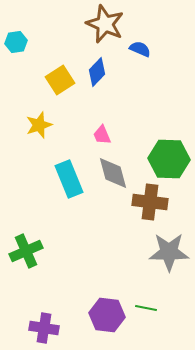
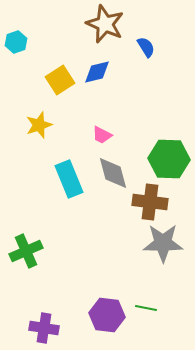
cyan hexagon: rotated 10 degrees counterclockwise
blue semicircle: moved 6 px right, 2 px up; rotated 35 degrees clockwise
blue diamond: rotated 32 degrees clockwise
pink trapezoid: rotated 40 degrees counterclockwise
gray star: moved 6 px left, 9 px up
